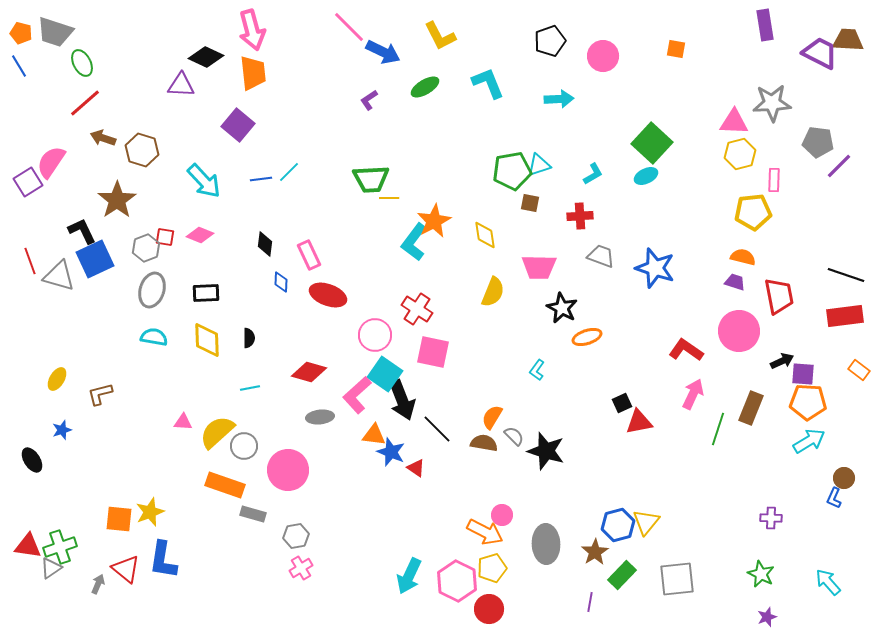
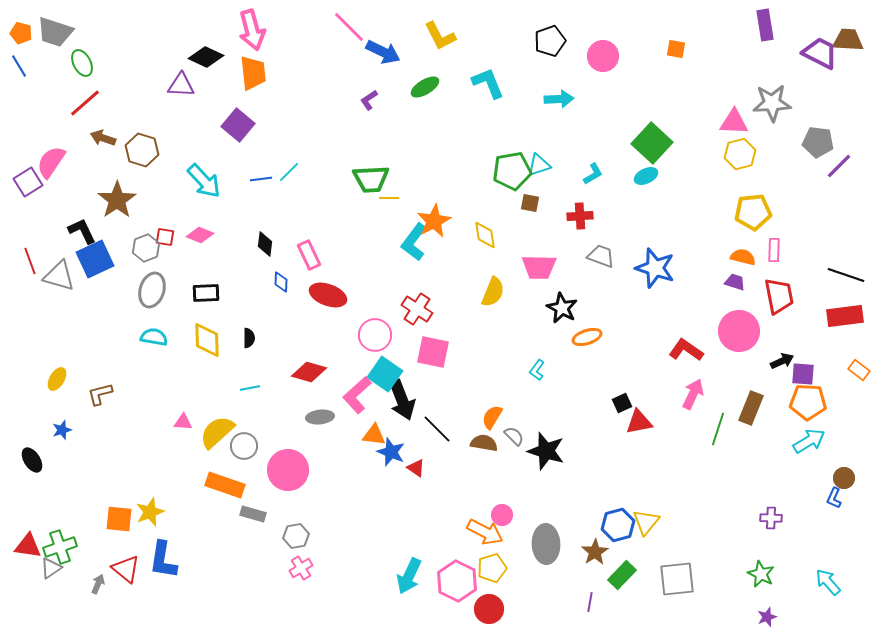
pink rectangle at (774, 180): moved 70 px down
